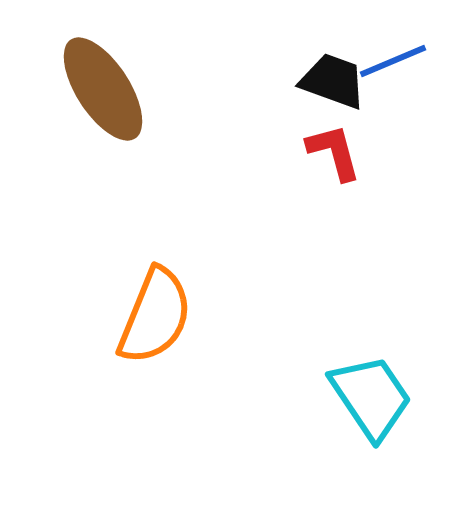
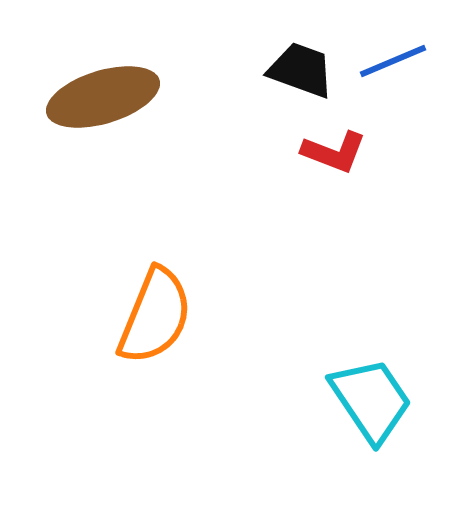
black trapezoid: moved 32 px left, 11 px up
brown ellipse: moved 8 px down; rotated 74 degrees counterclockwise
red L-shape: rotated 126 degrees clockwise
cyan trapezoid: moved 3 px down
